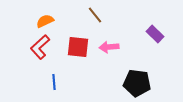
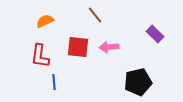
red L-shape: moved 9 px down; rotated 40 degrees counterclockwise
black pentagon: moved 1 px right, 1 px up; rotated 20 degrees counterclockwise
